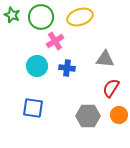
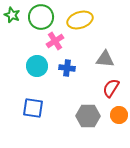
yellow ellipse: moved 3 px down
